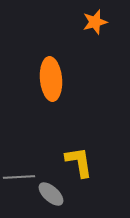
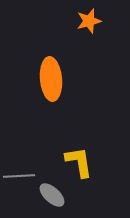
orange star: moved 6 px left, 1 px up
gray line: moved 1 px up
gray ellipse: moved 1 px right, 1 px down
